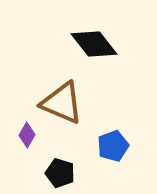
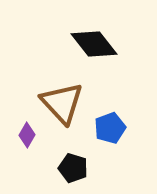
brown triangle: rotated 24 degrees clockwise
blue pentagon: moved 3 px left, 18 px up
black pentagon: moved 13 px right, 5 px up
